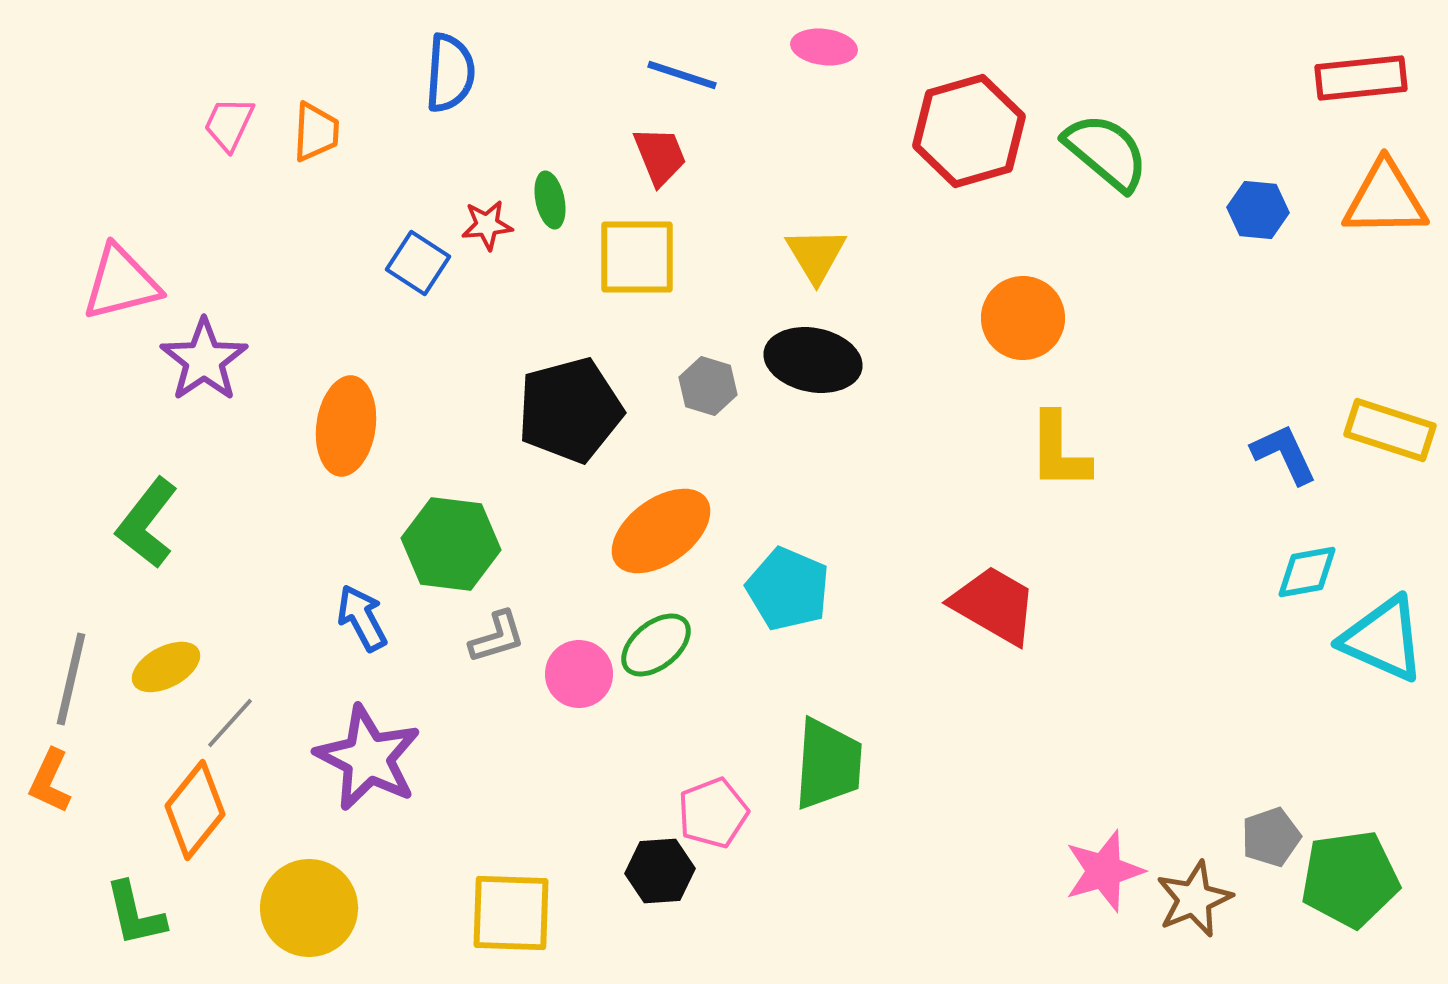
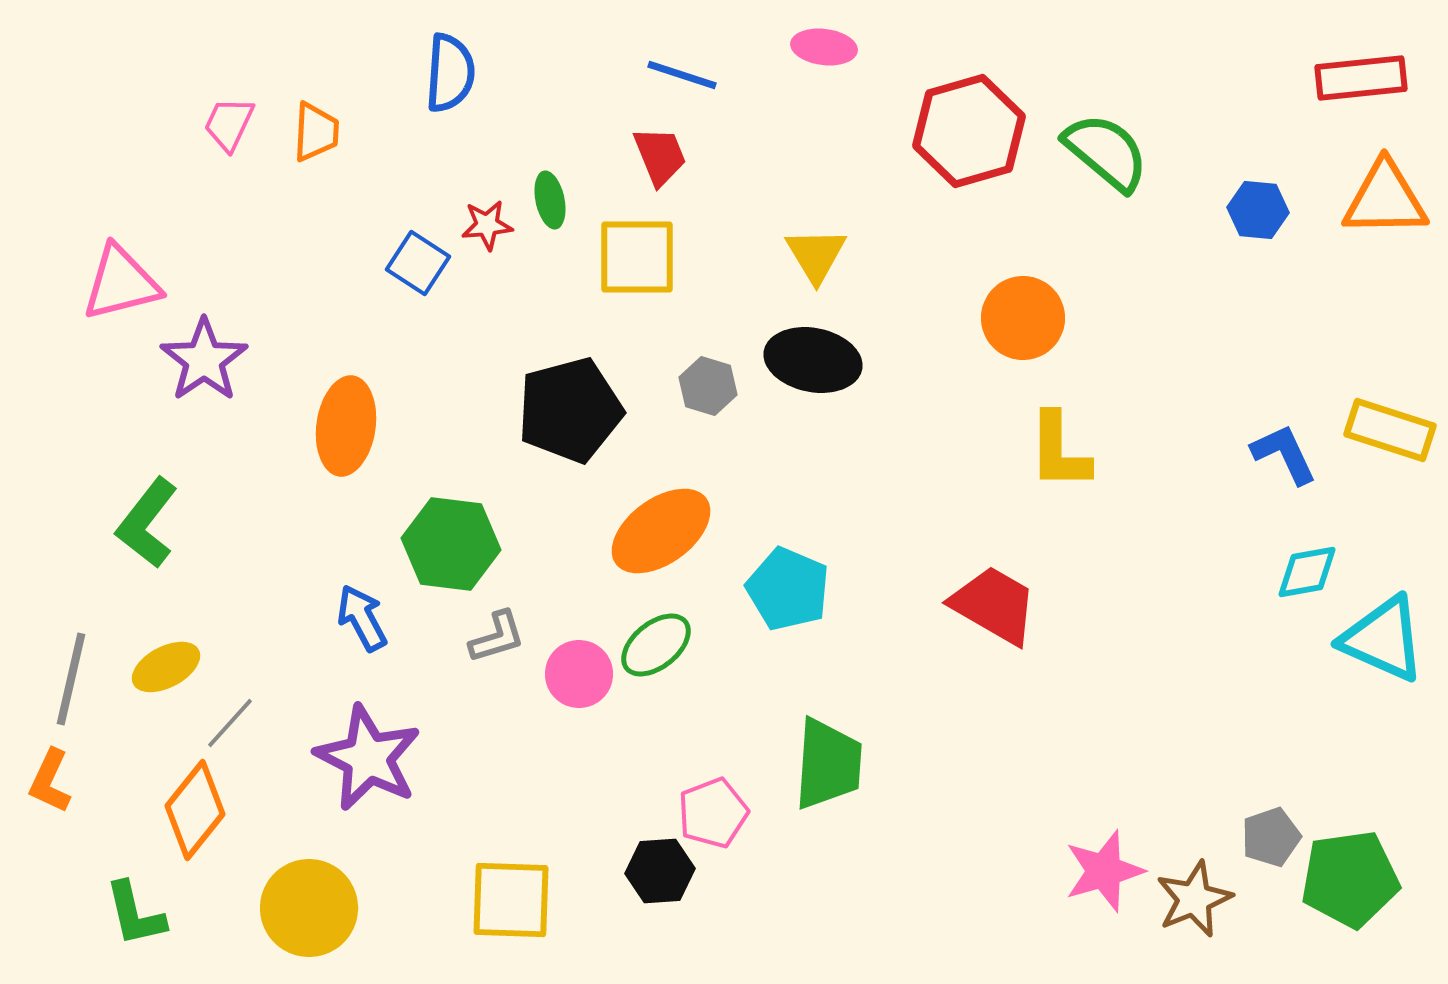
yellow square at (511, 913): moved 13 px up
